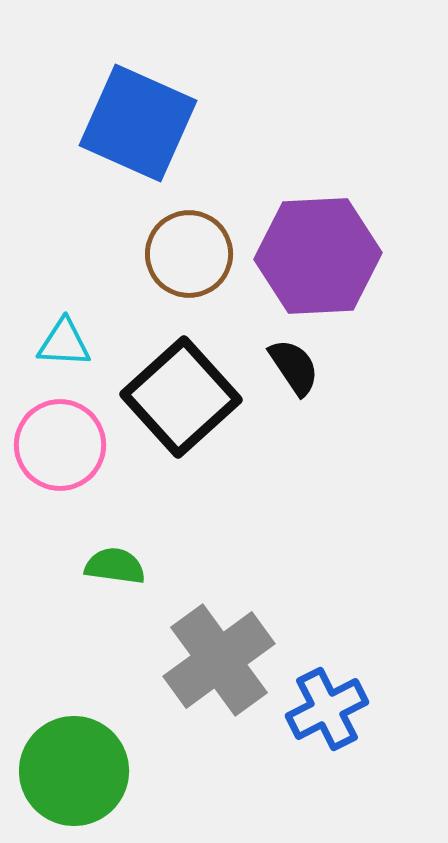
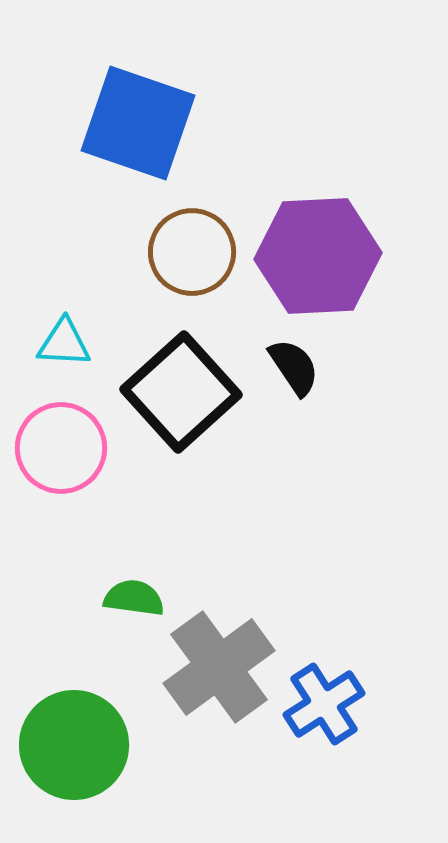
blue square: rotated 5 degrees counterclockwise
brown circle: moved 3 px right, 2 px up
black square: moved 5 px up
pink circle: moved 1 px right, 3 px down
green semicircle: moved 19 px right, 32 px down
gray cross: moved 7 px down
blue cross: moved 3 px left, 5 px up; rotated 6 degrees counterclockwise
green circle: moved 26 px up
